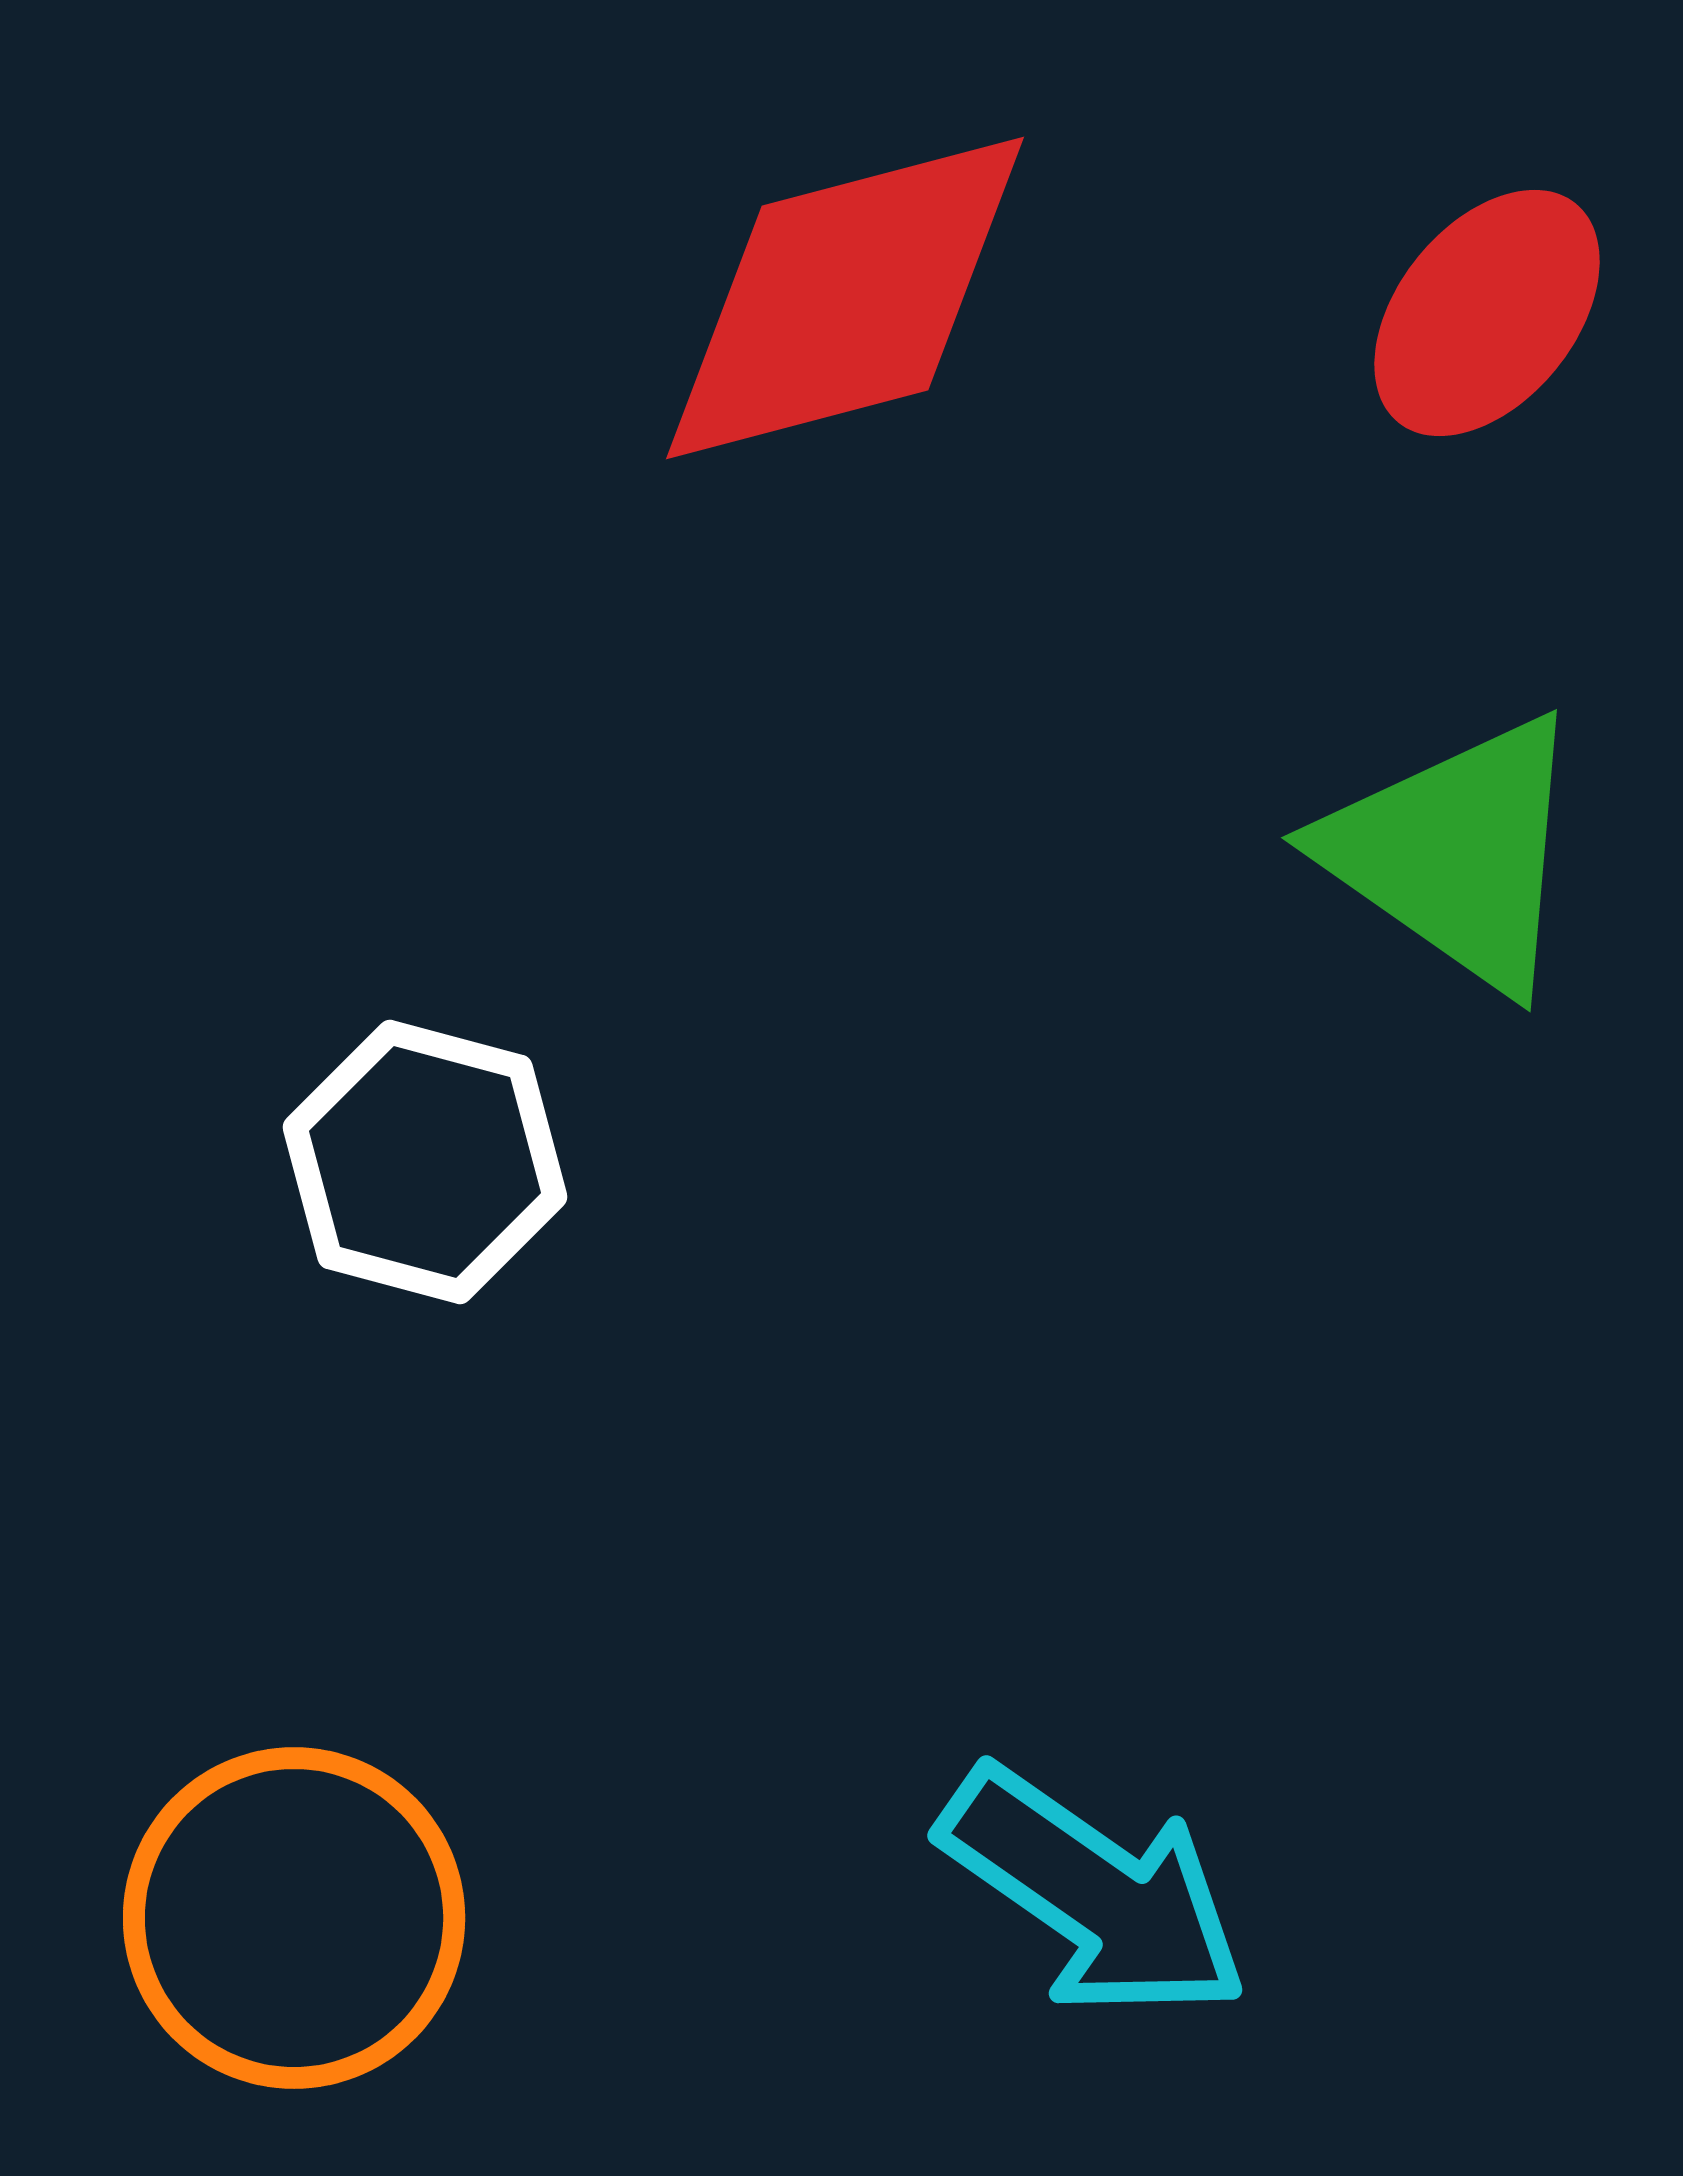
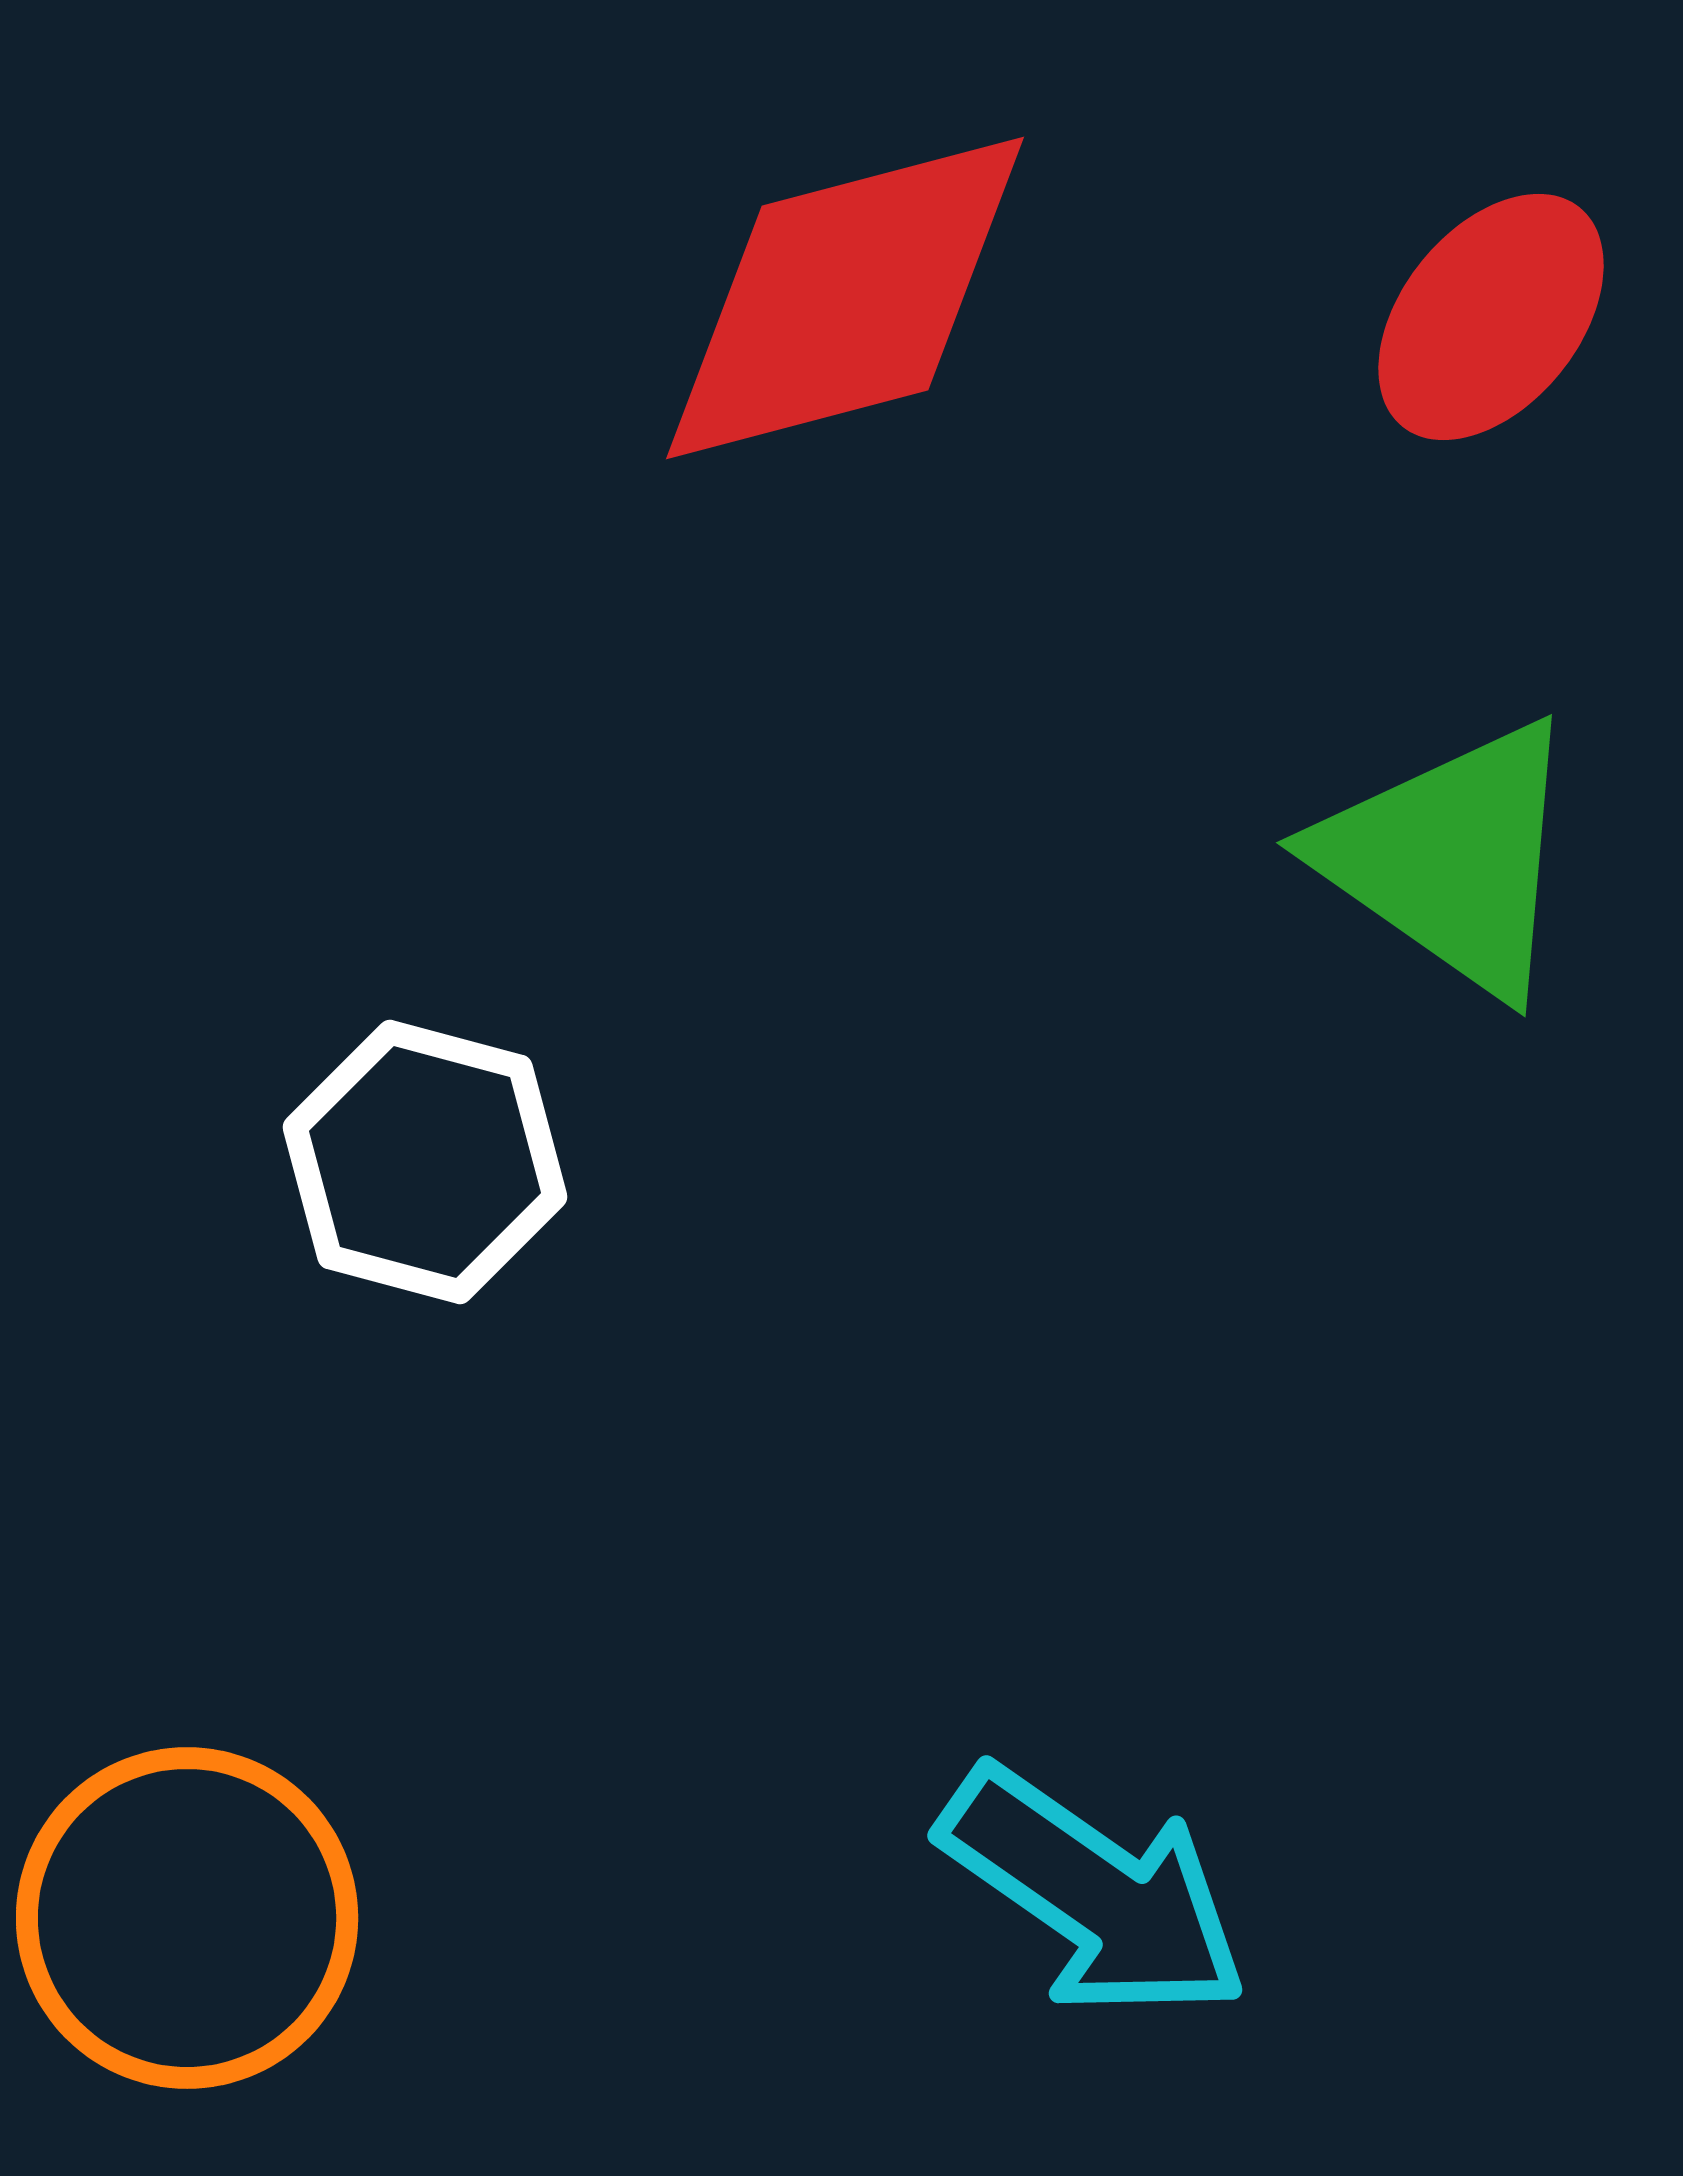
red ellipse: moved 4 px right, 4 px down
green triangle: moved 5 px left, 5 px down
orange circle: moved 107 px left
